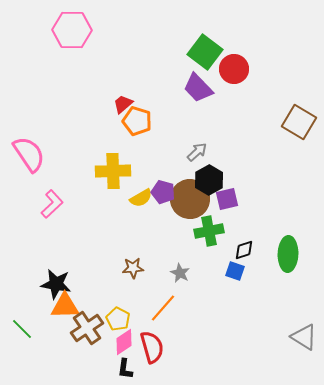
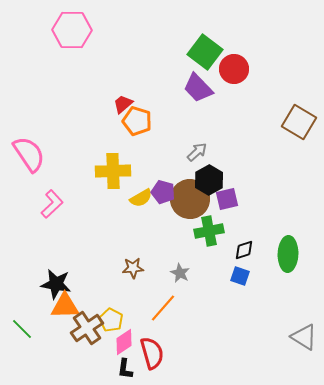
blue square: moved 5 px right, 5 px down
yellow pentagon: moved 7 px left, 1 px down
red semicircle: moved 6 px down
